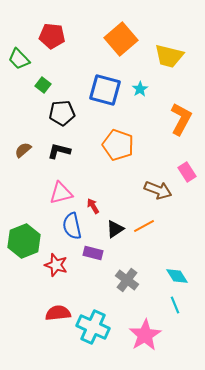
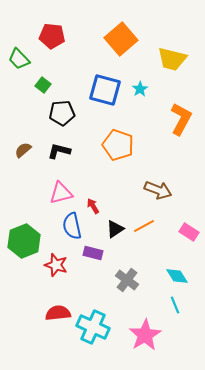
yellow trapezoid: moved 3 px right, 3 px down
pink rectangle: moved 2 px right, 60 px down; rotated 24 degrees counterclockwise
